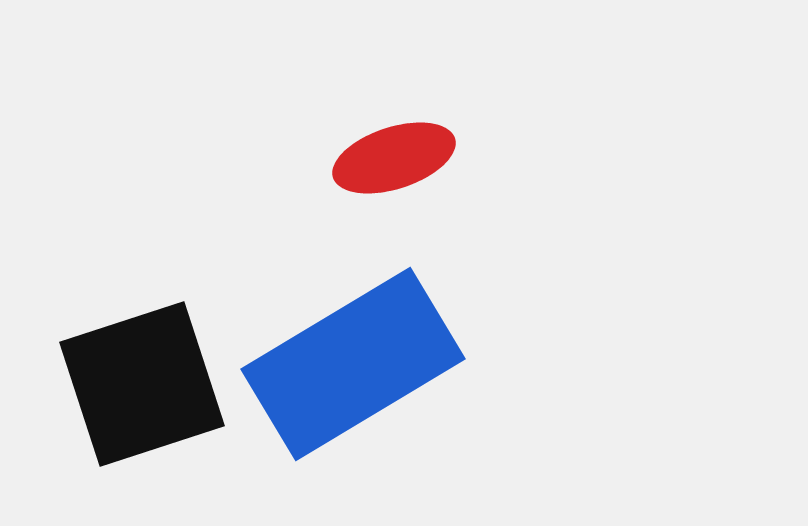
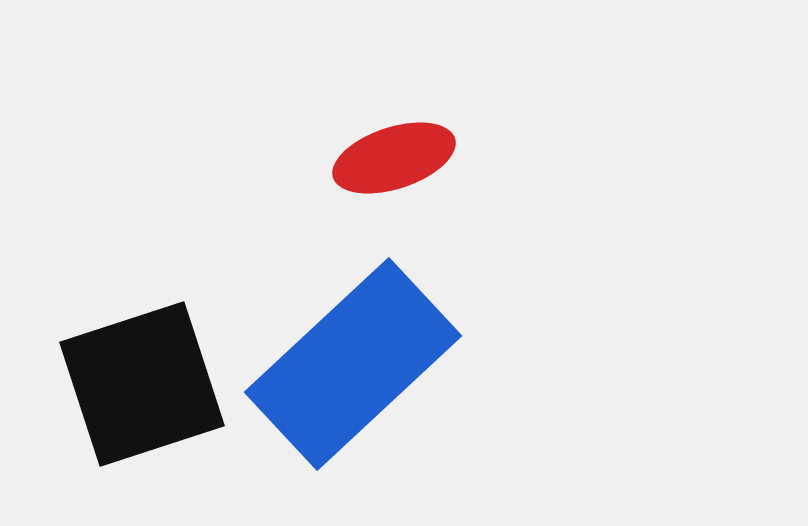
blue rectangle: rotated 12 degrees counterclockwise
